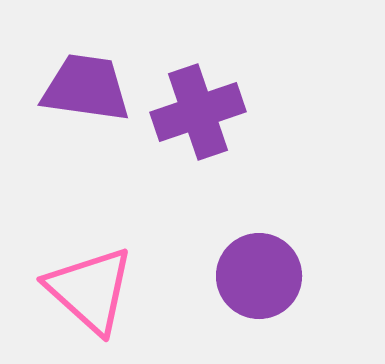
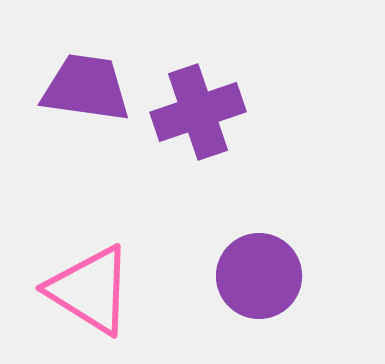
pink triangle: rotated 10 degrees counterclockwise
